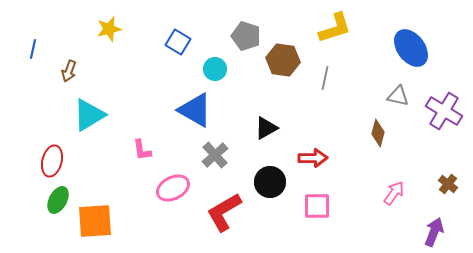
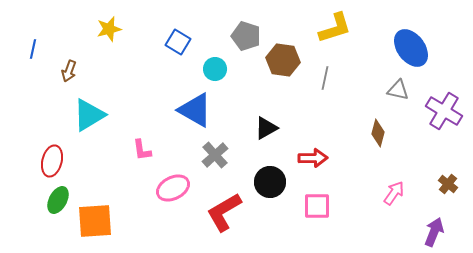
gray triangle: moved 6 px up
